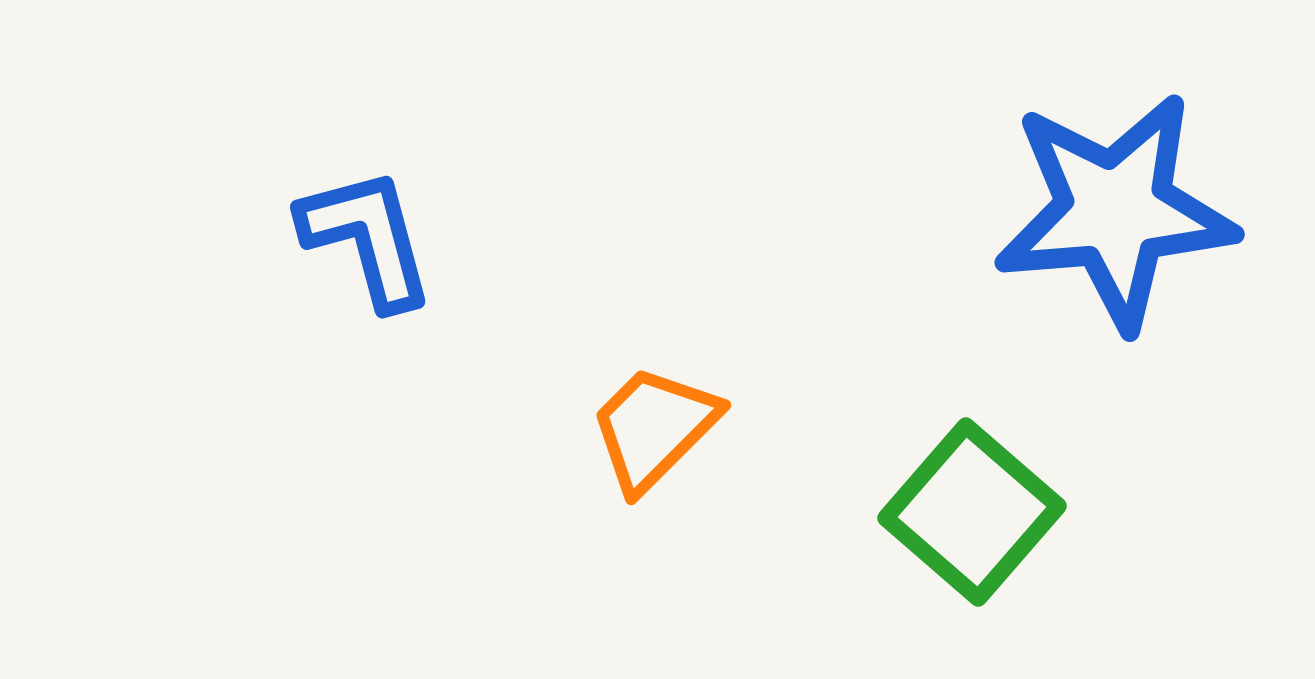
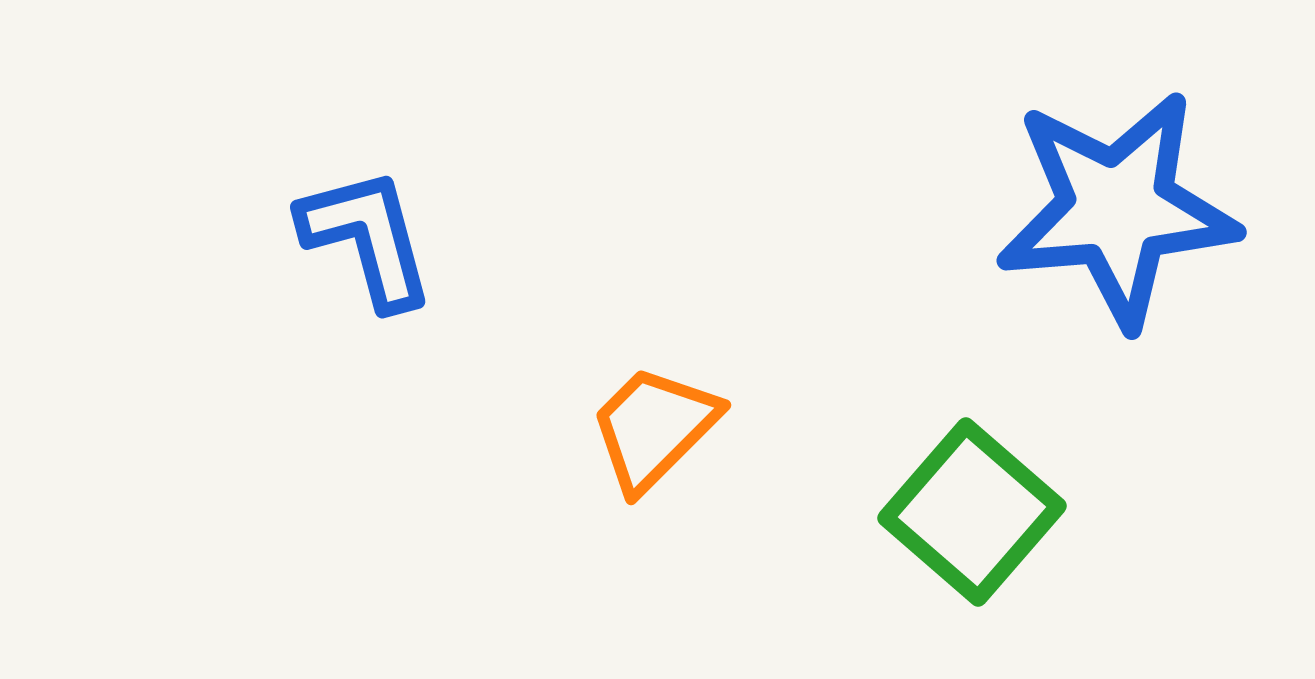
blue star: moved 2 px right, 2 px up
